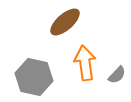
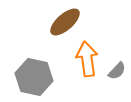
orange arrow: moved 2 px right, 4 px up
gray semicircle: moved 4 px up
